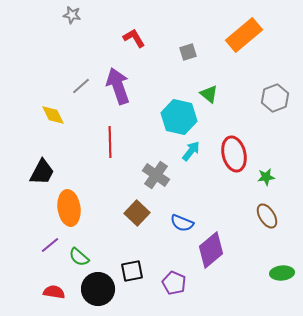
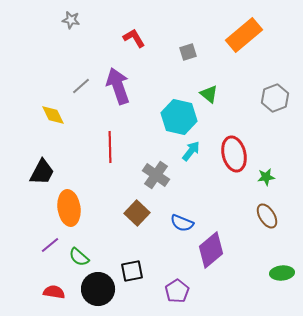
gray star: moved 1 px left, 5 px down
red line: moved 5 px down
purple pentagon: moved 3 px right, 8 px down; rotated 15 degrees clockwise
